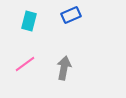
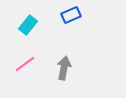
cyan rectangle: moved 1 px left, 4 px down; rotated 24 degrees clockwise
